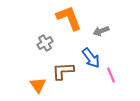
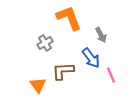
gray arrow: moved 4 px down; rotated 98 degrees counterclockwise
